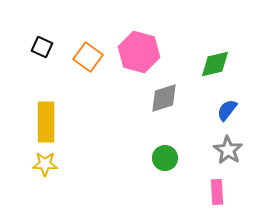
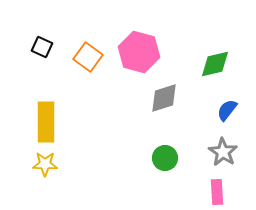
gray star: moved 5 px left, 2 px down
